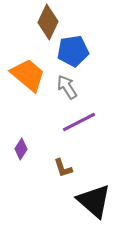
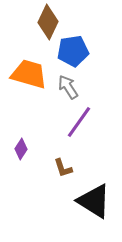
orange trapezoid: moved 1 px right, 1 px up; rotated 24 degrees counterclockwise
gray arrow: moved 1 px right
purple line: rotated 28 degrees counterclockwise
black triangle: rotated 9 degrees counterclockwise
